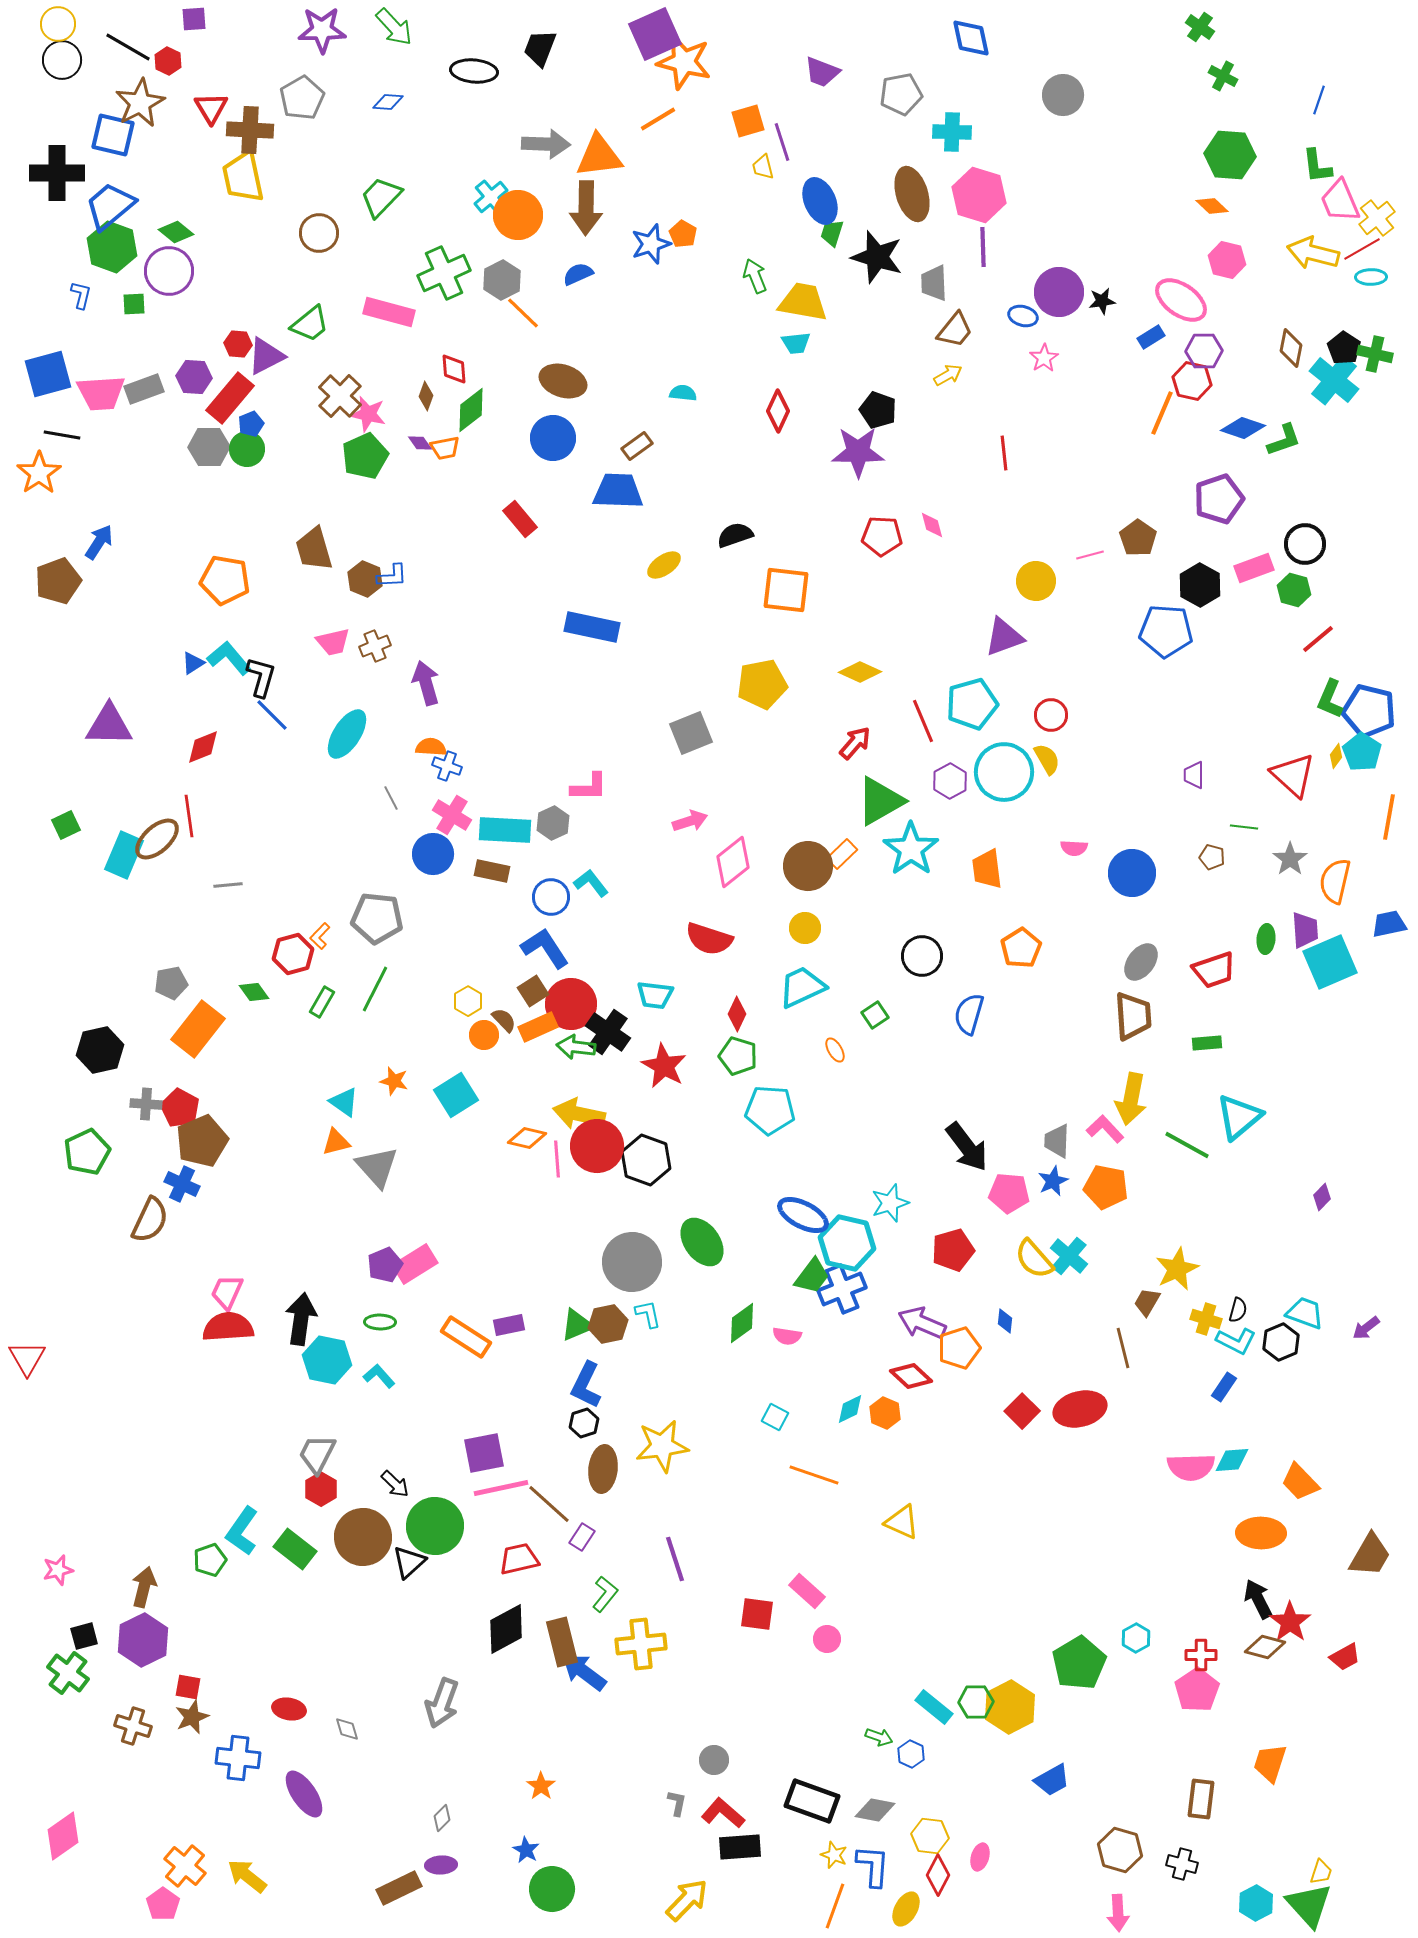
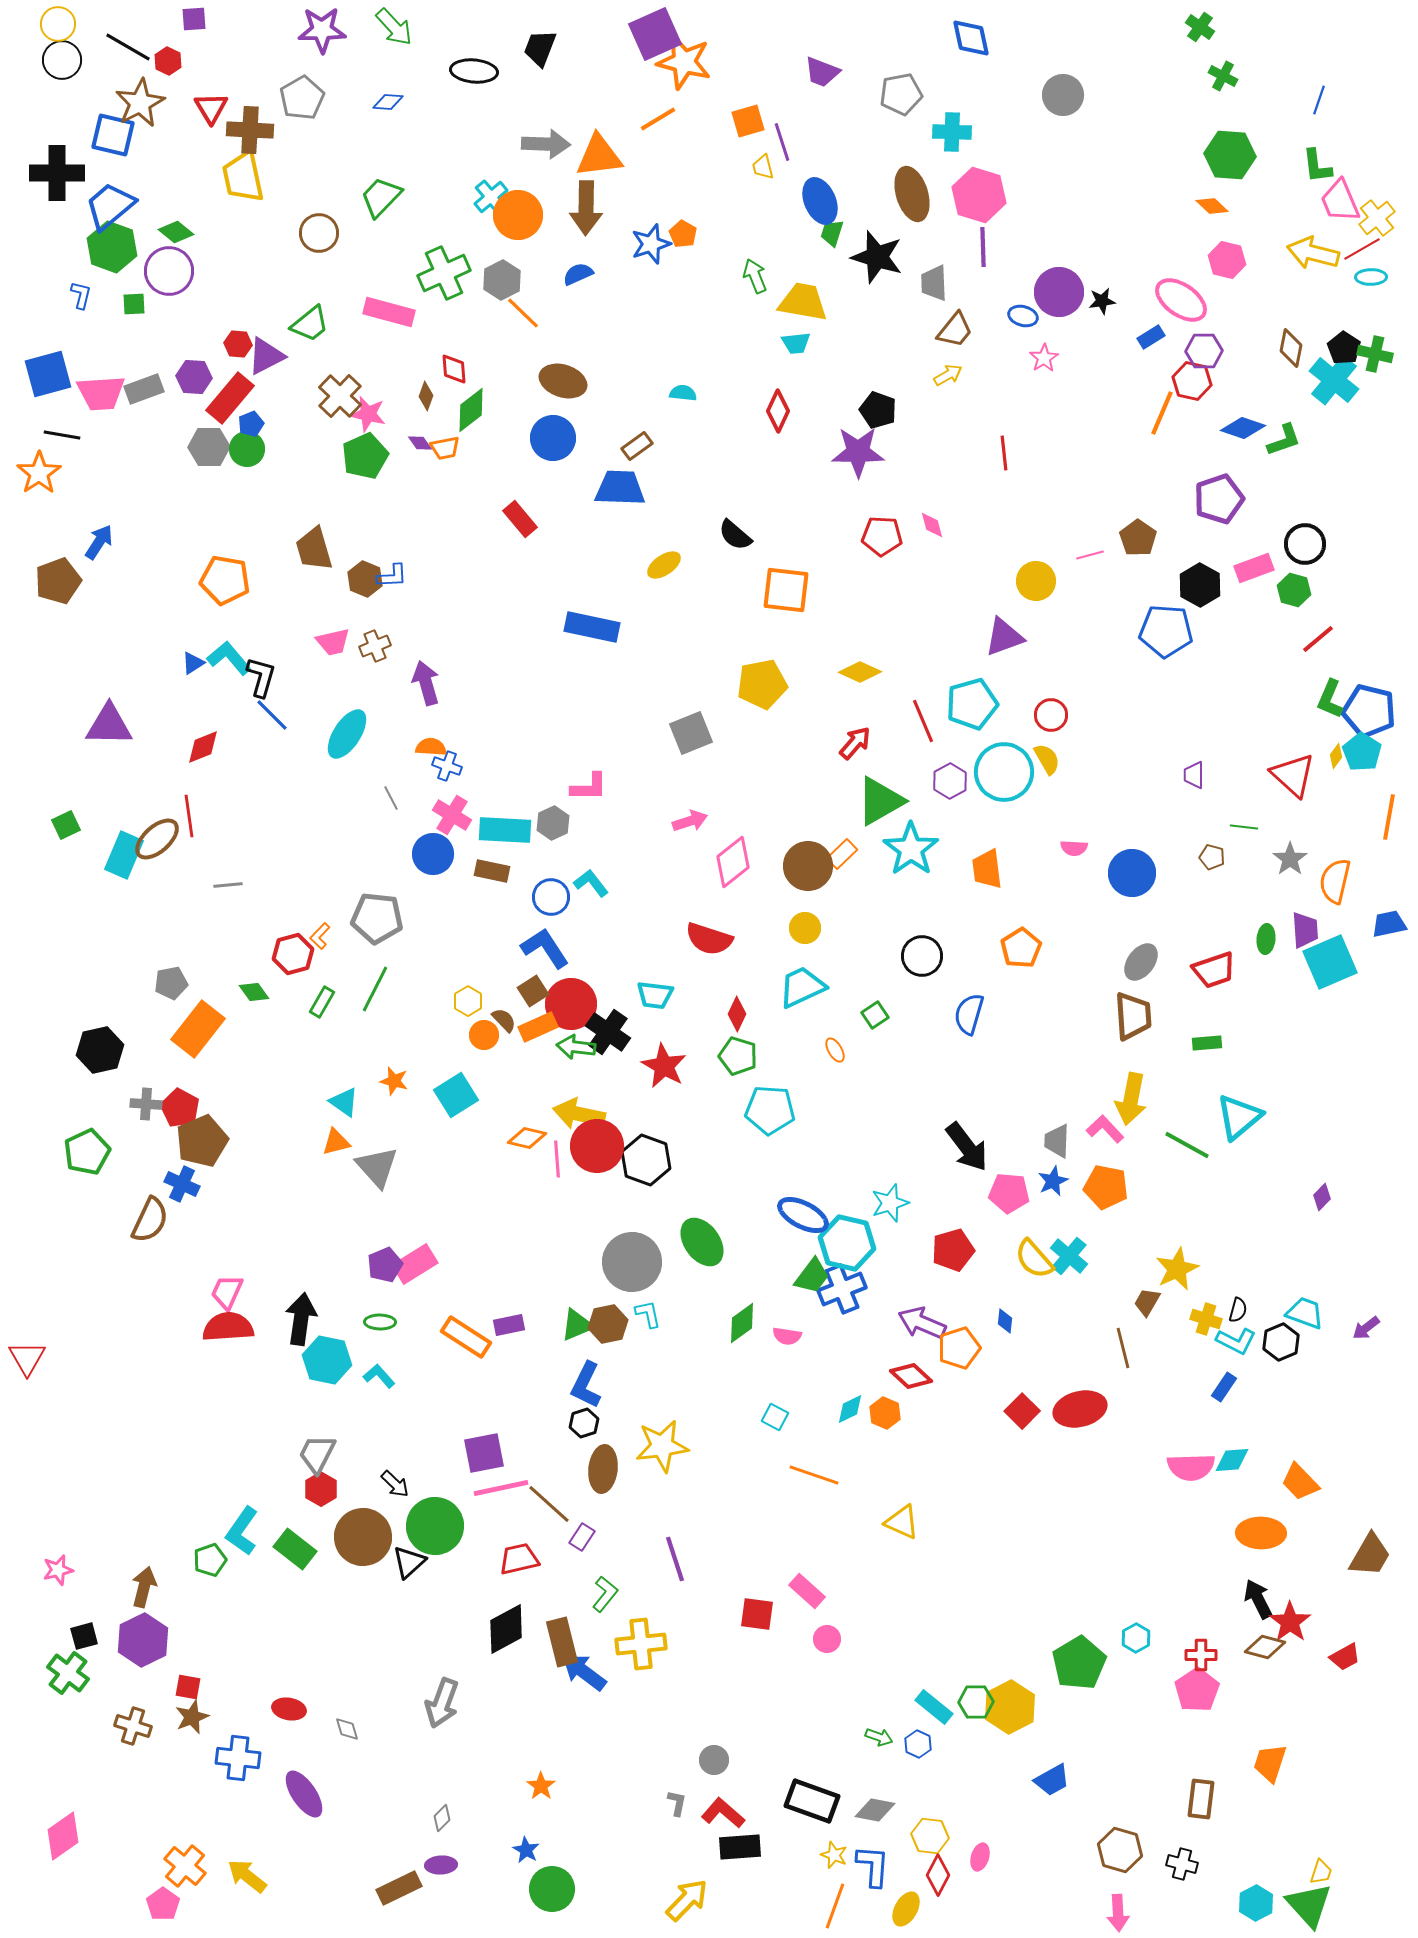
blue trapezoid at (618, 491): moved 2 px right, 3 px up
black semicircle at (735, 535): rotated 120 degrees counterclockwise
blue hexagon at (911, 1754): moved 7 px right, 10 px up
